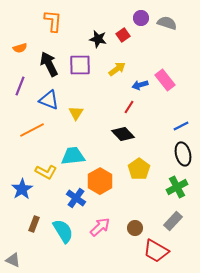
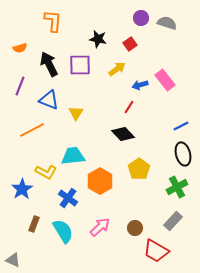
red square: moved 7 px right, 9 px down
blue cross: moved 8 px left
